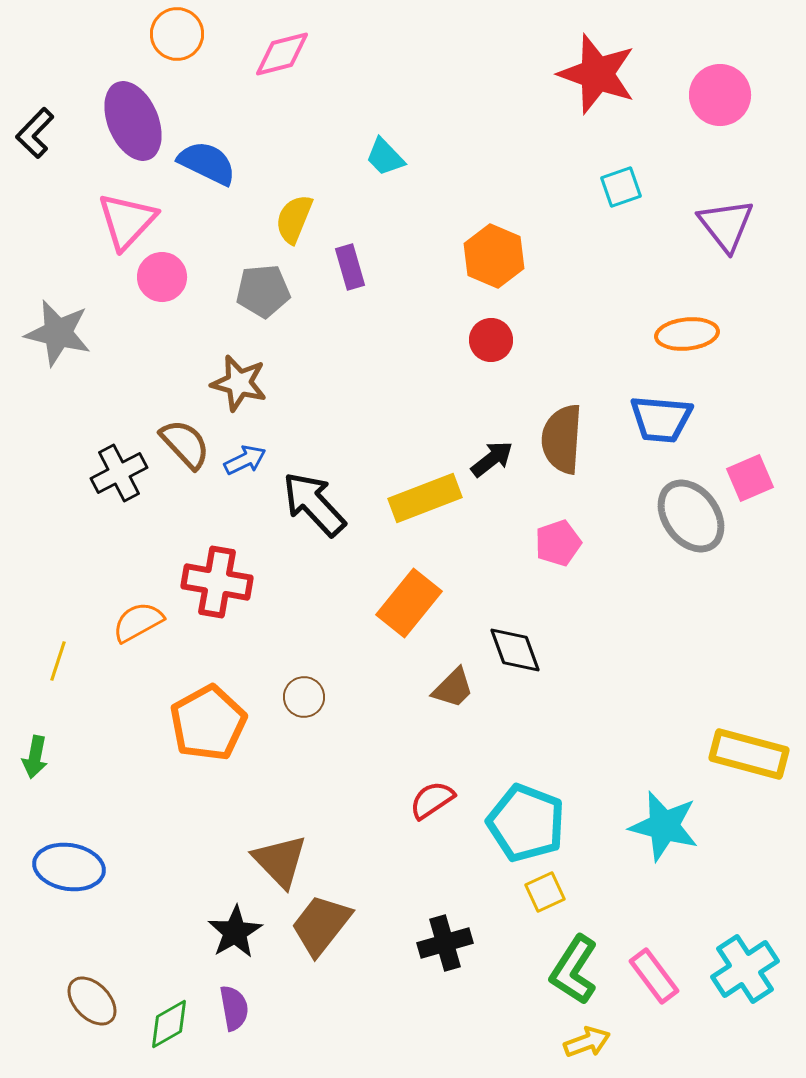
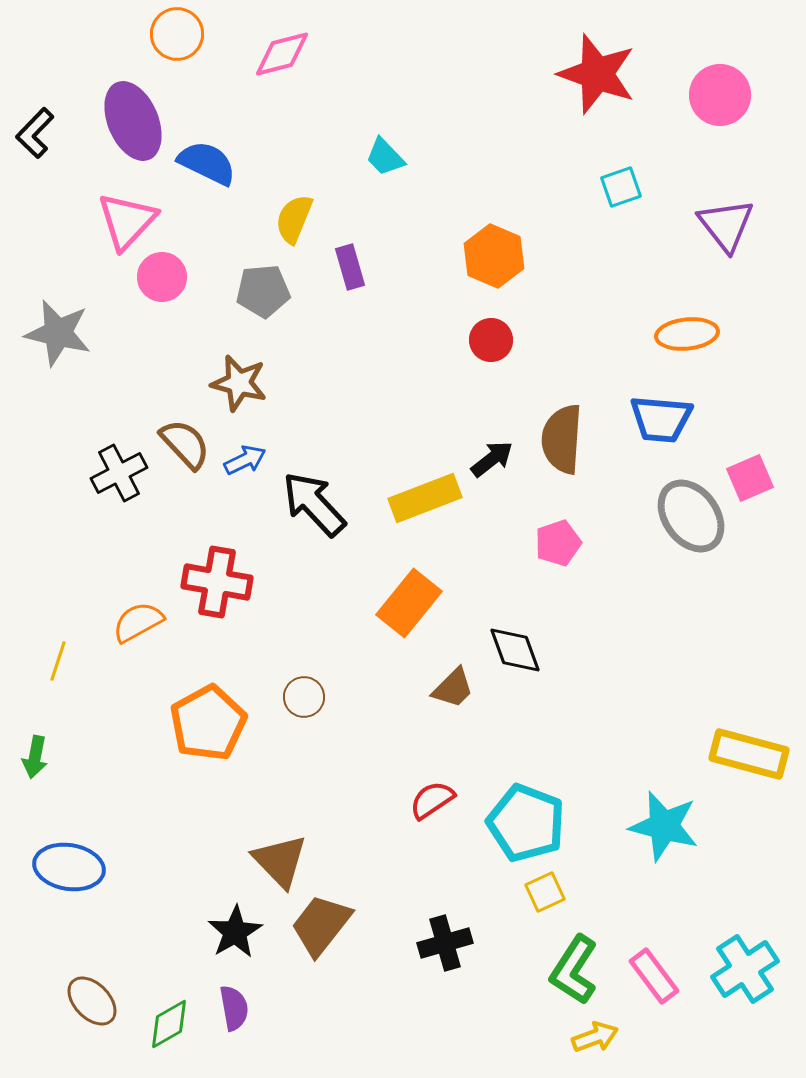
yellow arrow at (587, 1042): moved 8 px right, 5 px up
